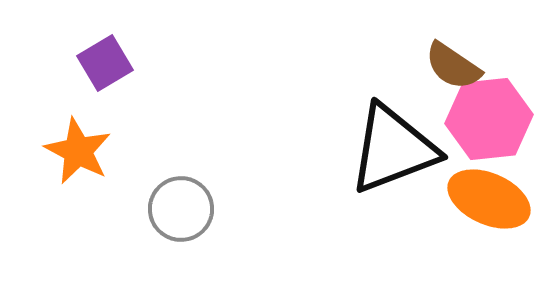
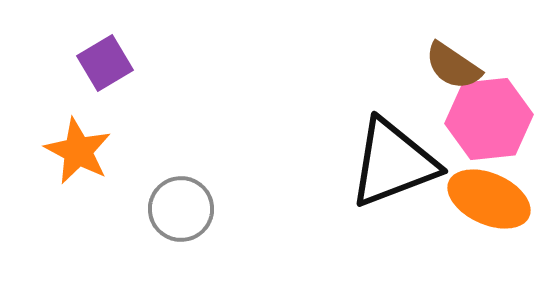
black triangle: moved 14 px down
